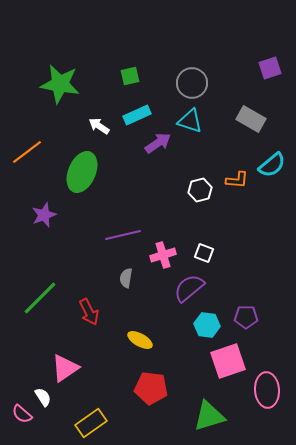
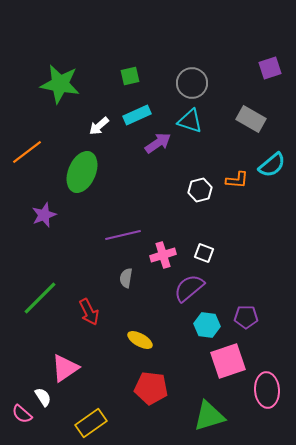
white arrow: rotated 75 degrees counterclockwise
